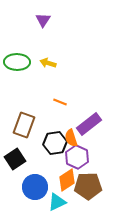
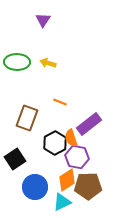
brown rectangle: moved 3 px right, 7 px up
black hexagon: rotated 20 degrees counterclockwise
purple hexagon: rotated 15 degrees counterclockwise
cyan triangle: moved 5 px right
